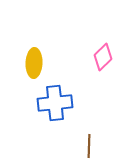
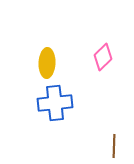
yellow ellipse: moved 13 px right
brown line: moved 25 px right
